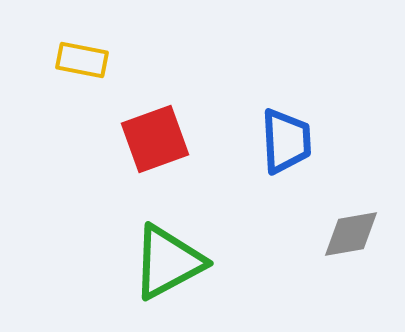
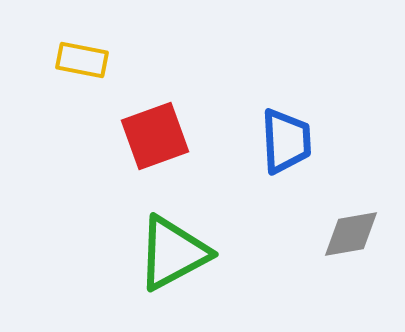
red square: moved 3 px up
green triangle: moved 5 px right, 9 px up
